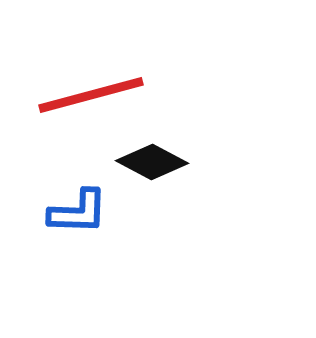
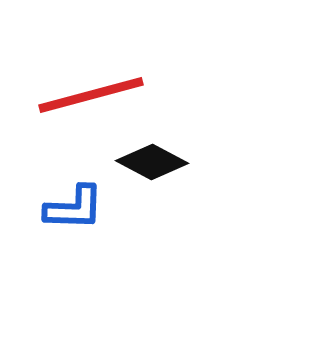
blue L-shape: moved 4 px left, 4 px up
